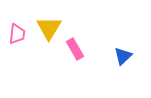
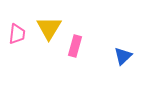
pink rectangle: moved 3 px up; rotated 45 degrees clockwise
